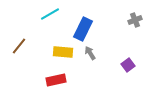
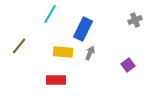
cyan line: rotated 30 degrees counterclockwise
gray arrow: rotated 56 degrees clockwise
red rectangle: rotated 12 degrees clockwise
